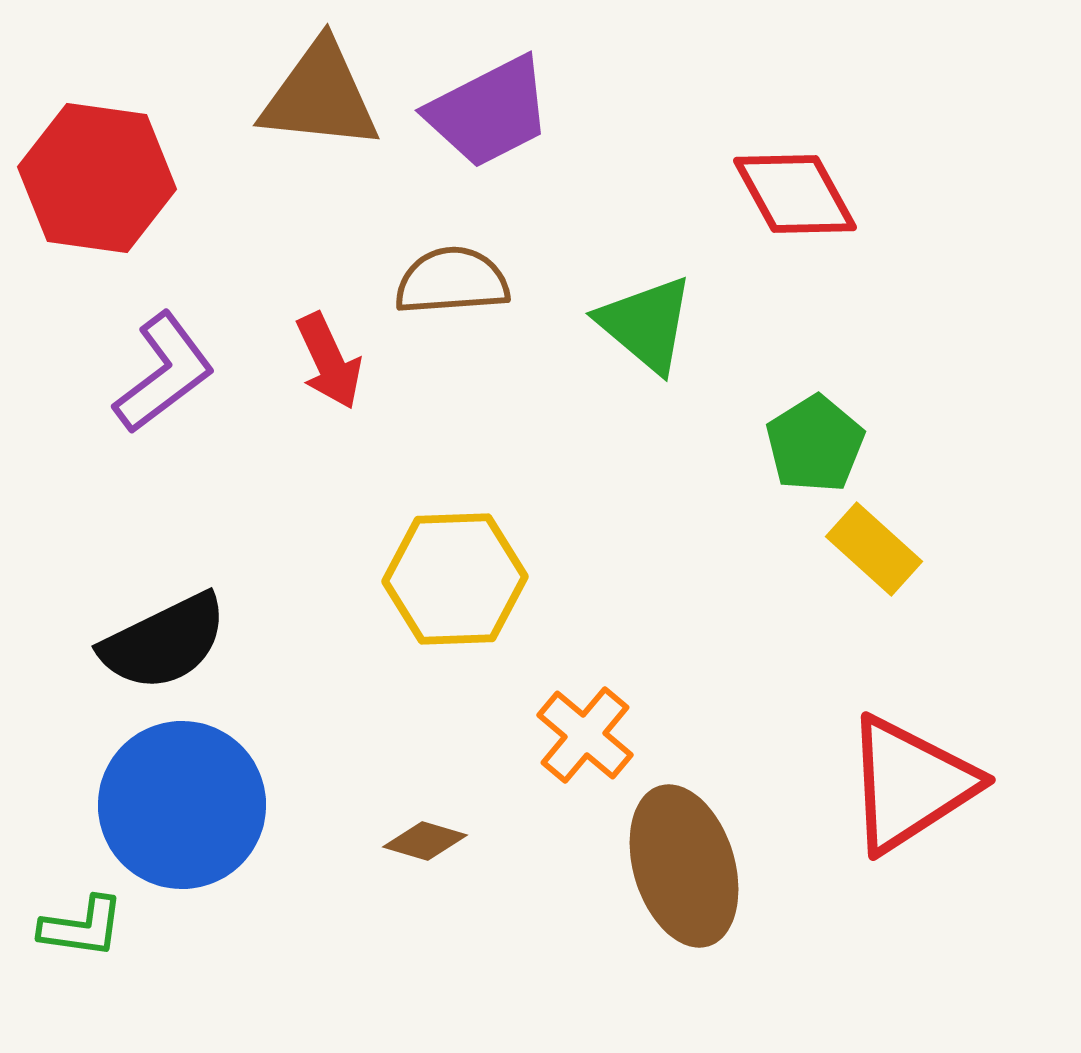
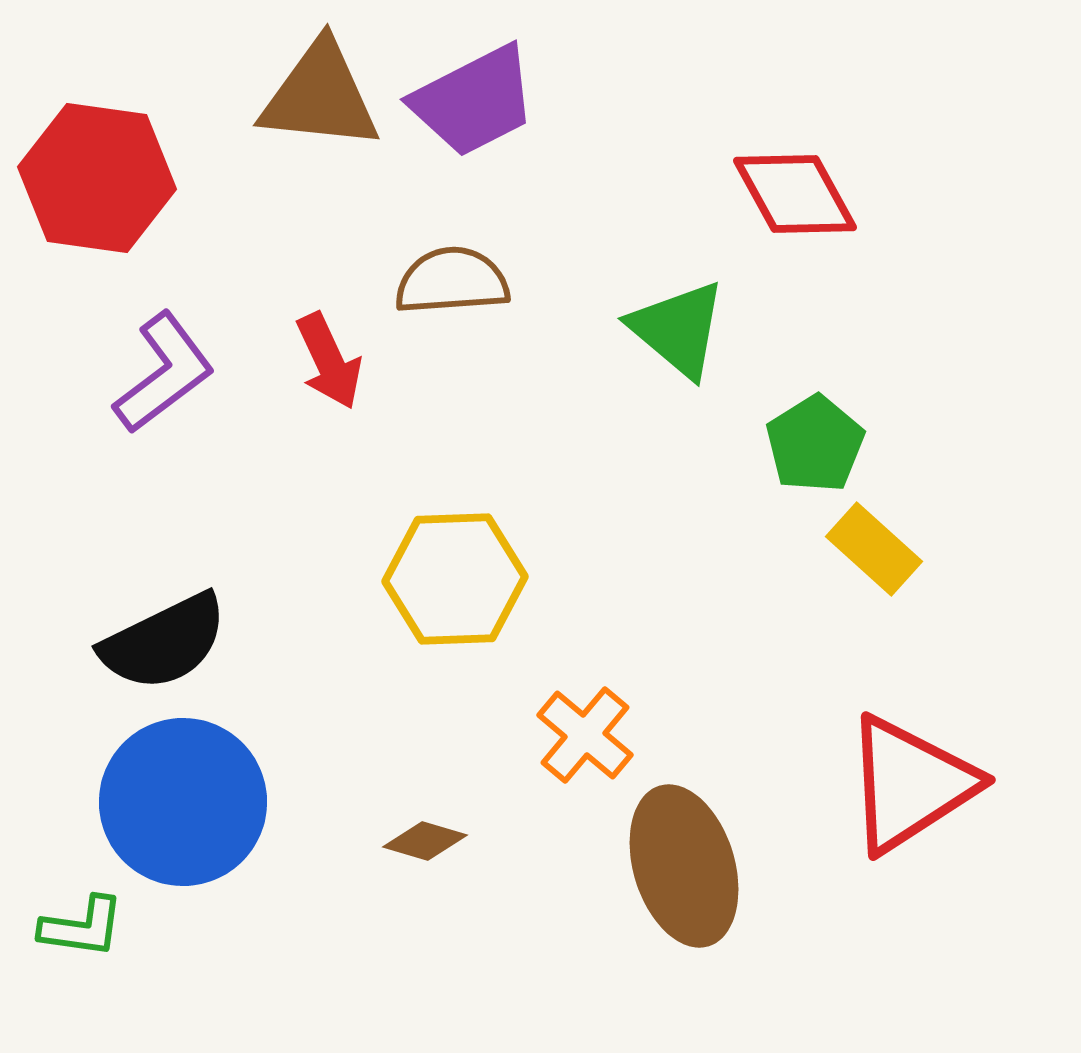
purple trapezoid: moved 15 px left, 11 px up
green triangle: moved 32 px right, 5 px down
blue circle: moved 1 px right, 3 px up
